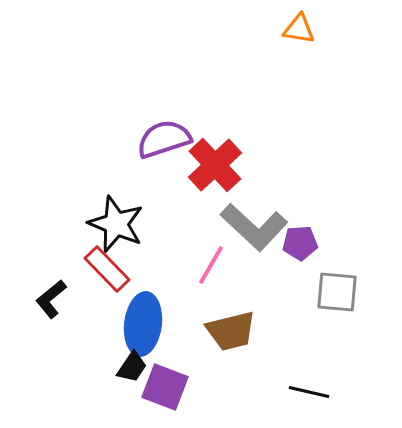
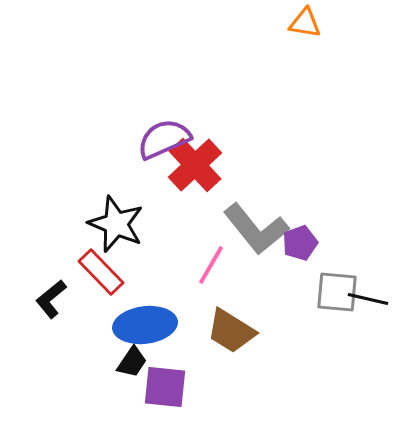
orange triangle: moved 6 px right, 6 px up
purple semicircle: rotated 6 degrees counterclockwise
red cross: moved 20 px left
gray L-shape: moved 2 px right, 2 px down; rotated 8 degrees clockwise
purple pentagon: rotated 16 degrees counterclockwise
red rectangle: moved 6 px left, 3 px down
blue ellipse: moved 2 px right, 1 px down; rotated 76 degrees clockwise
brown trapezoid: rotated 46 degrees clockwise
black trapezoid: moved 5 px up
purple square: rotated 15 degrees counterclockwise
black line: moved 59 px right, 93 px up
